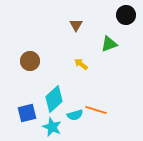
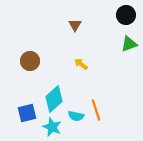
brown triangle: moved 1 px left
green triangle: moved 20 px right
orange line: rotated 55 degrees clockwise
cyan semicircle: moved 1 px right, 1 px down; rotated 28 degrees clockwise
